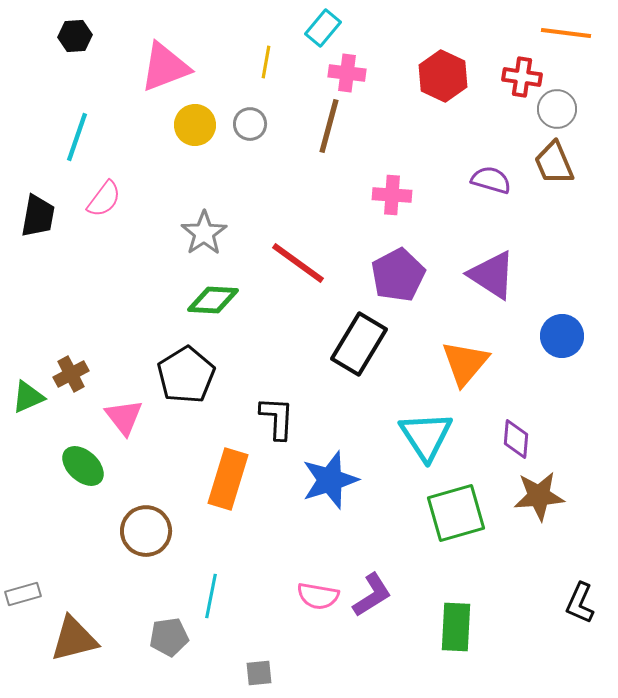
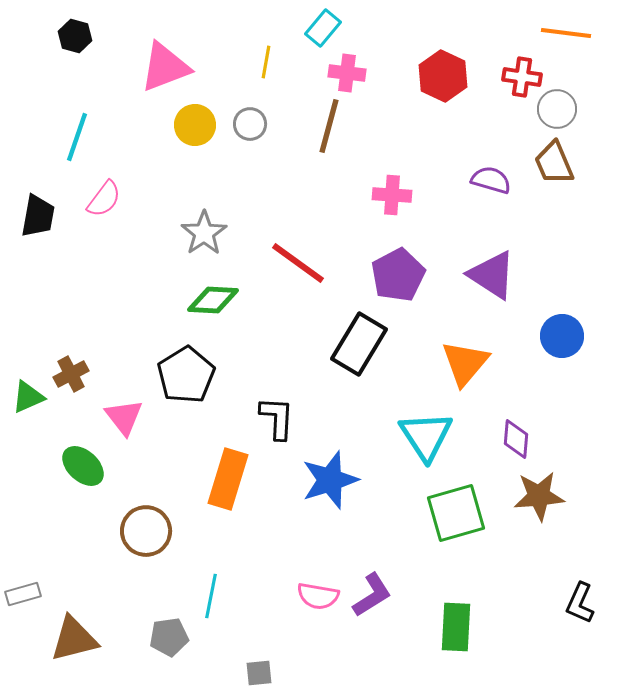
black hexagon at (75, 36): rotated 20 degrees clockwise
